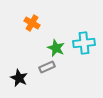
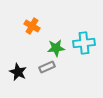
orange cross: moved 3 px down
green star: rotated 30 degrees counterclockwise
black star: moved 1 px left, 6 px up
